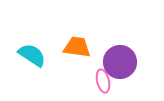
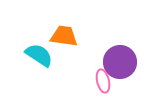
orange trapezoid: moved 13 px left, 11 px up
cyan semicircle: moved 7 px right
